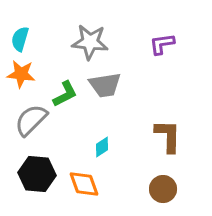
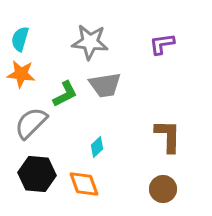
gray semicircle: moved 3 px down
cyan diamond: moved 5 px left; rotated 10 degrees counterclockwise
